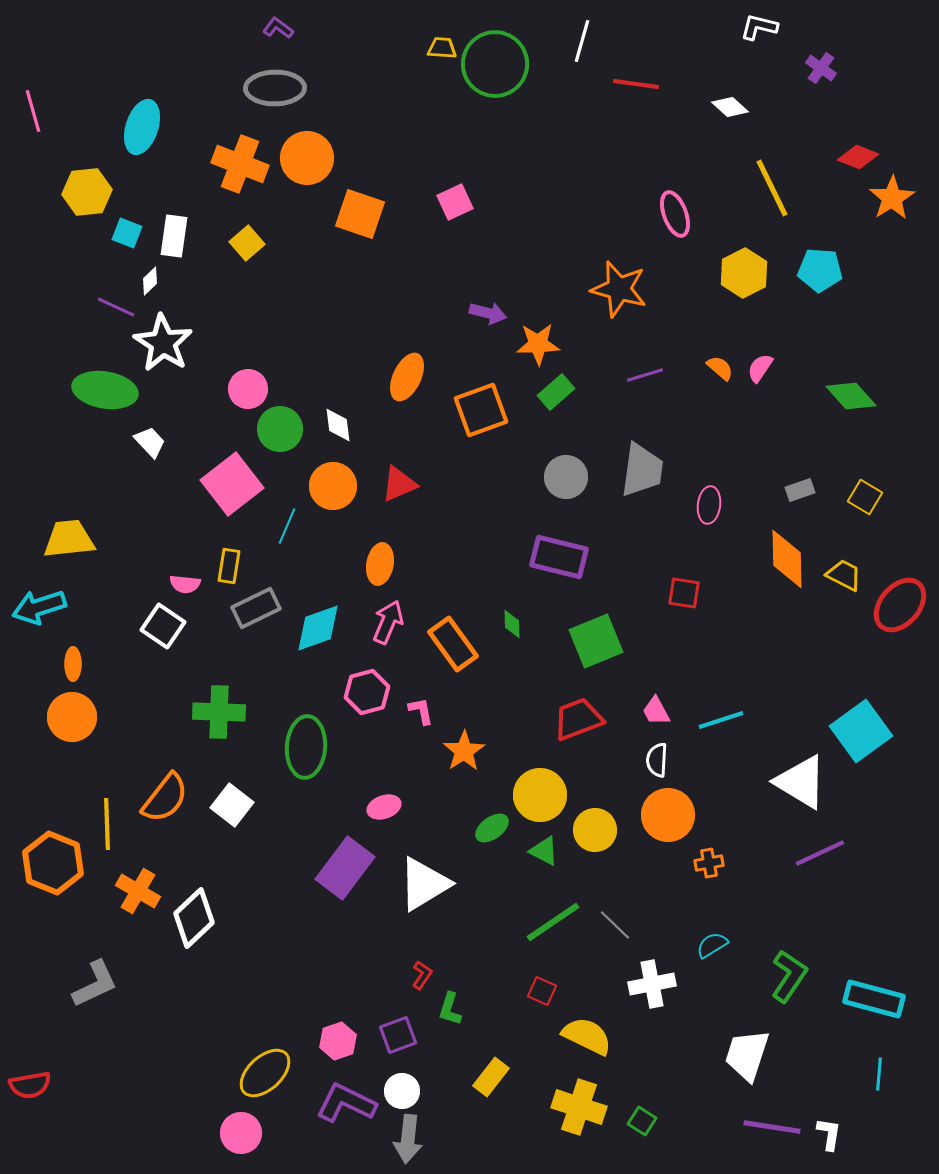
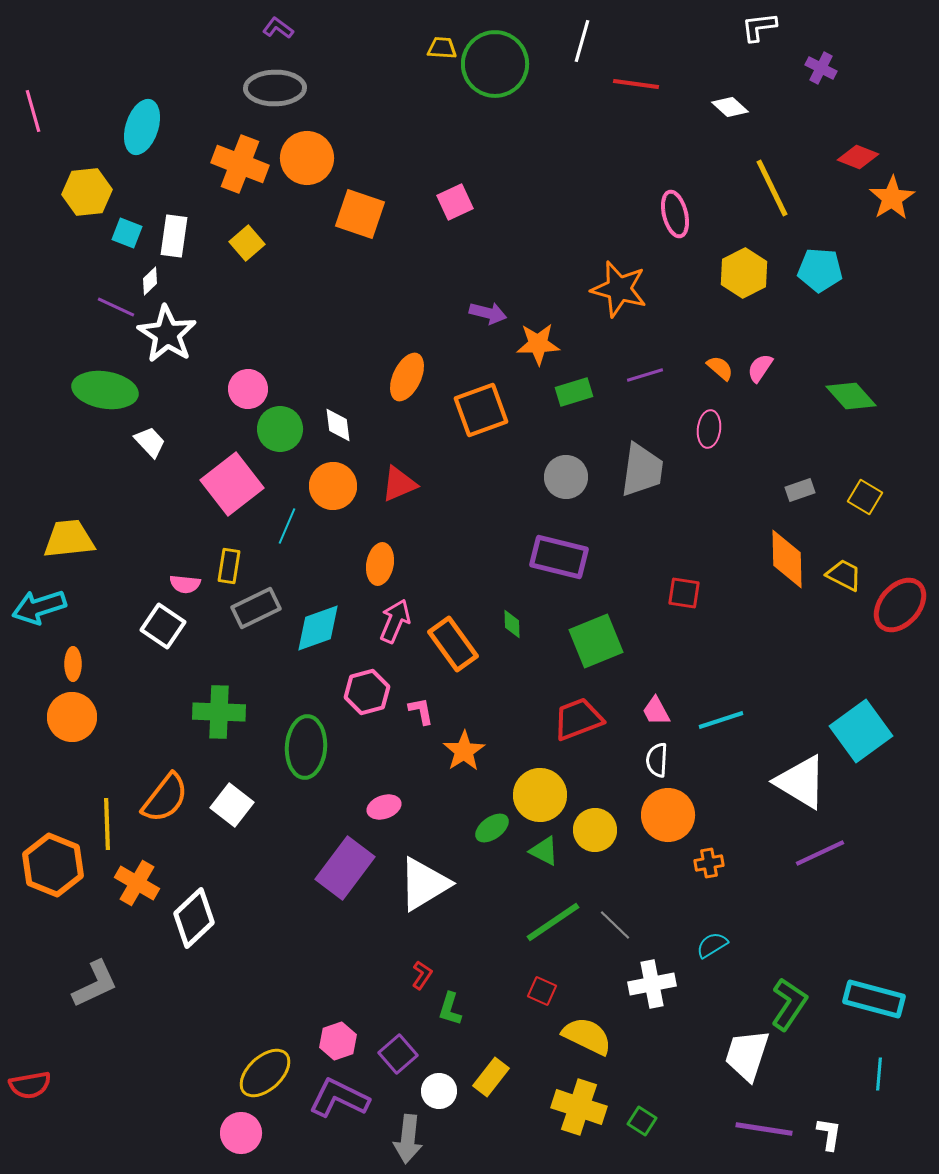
white L-shape at (759, 27): rotated 21 degrees counterclockwise
purple cross at (821, 68): rotated 8 degrees counterclockwise
pink ellipse at (675, 214): rotated 6 degrees clockwise
white star at (163, 343): moved 4 px right, 9 px up
green rectangle at (556, 392): moved 18 px right; rotated 24 degrees clockwise
pink ellipse at (709, 505): moved 76 px up
pink arrow at (388, 622): moved 7 px right, 1 px up
orange hexagon at (53, 863): moved 2 px down
orange cross at (138, 891): moved 1 px left, 8 px up
green L-shape at (789, 976): moved 28 px down
purple square at (398, 1035): moved 19 px down; rotated 21 degrees counterclockwise
white circle at (402, 1091): moved 37 px right
purple L-shape at (346, 1103): moved 7 px left, 5 px up
purple line at (772, 1127): moved 8 px left, 2 px down
